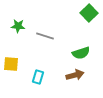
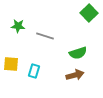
green semicircle: moved 3 px left
cyan rectangle: moved 4 px left, 6 px up
